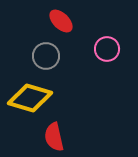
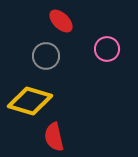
yellow diamond: moved 3 px down
